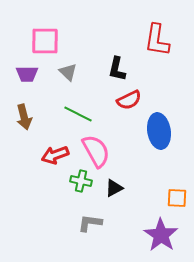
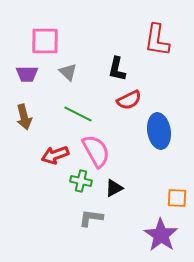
gray L-shape: moved 1 px right, 5 px up
